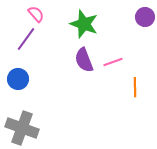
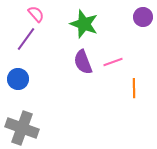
purple circle: moved 2 px left
purple semicircle: moved 1 px left, 2 px down
orange line: moved 1 px left, 1 px down
